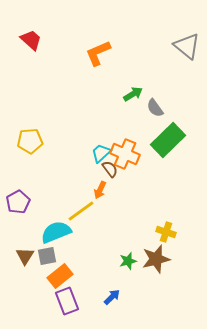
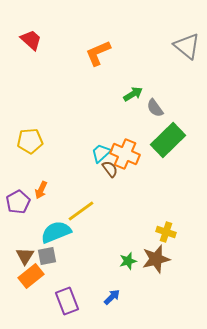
orange arrow: moved 59 px left
orange rectangle: moved 29 px left
